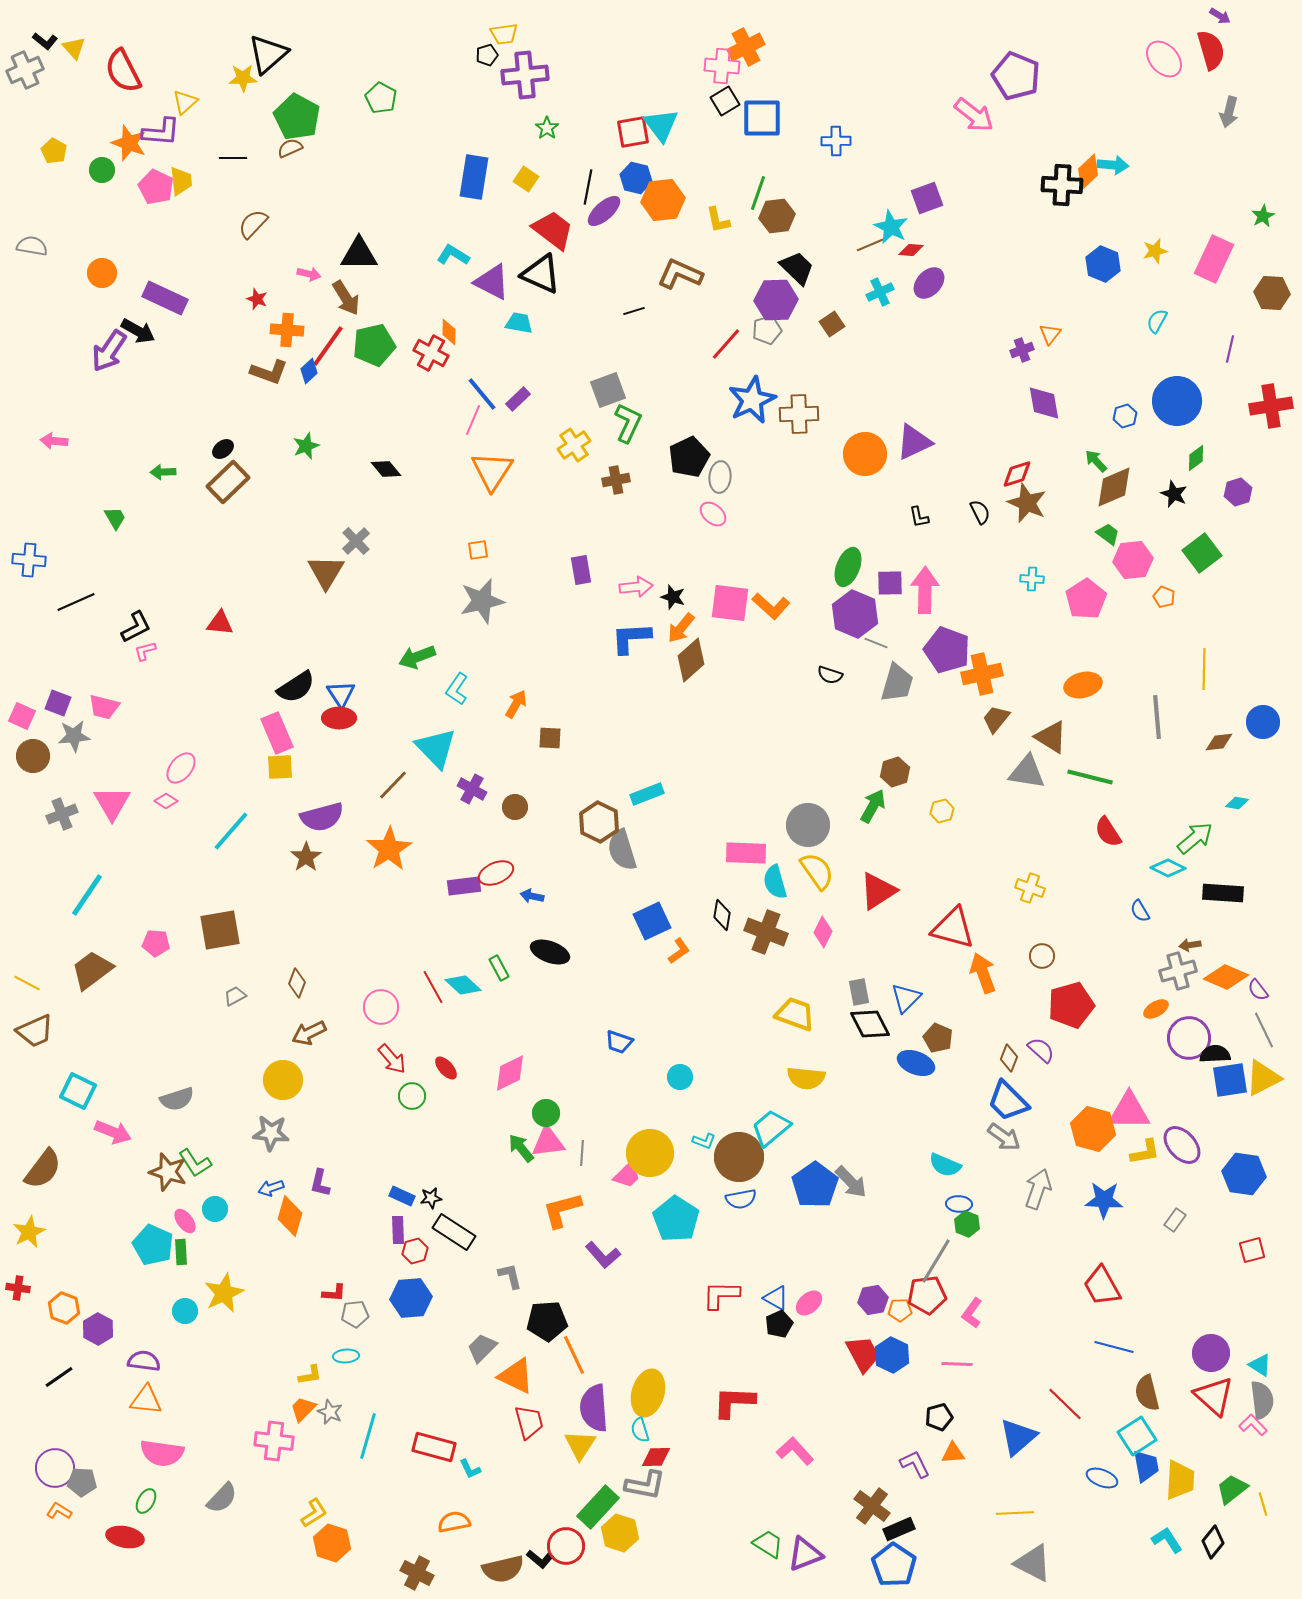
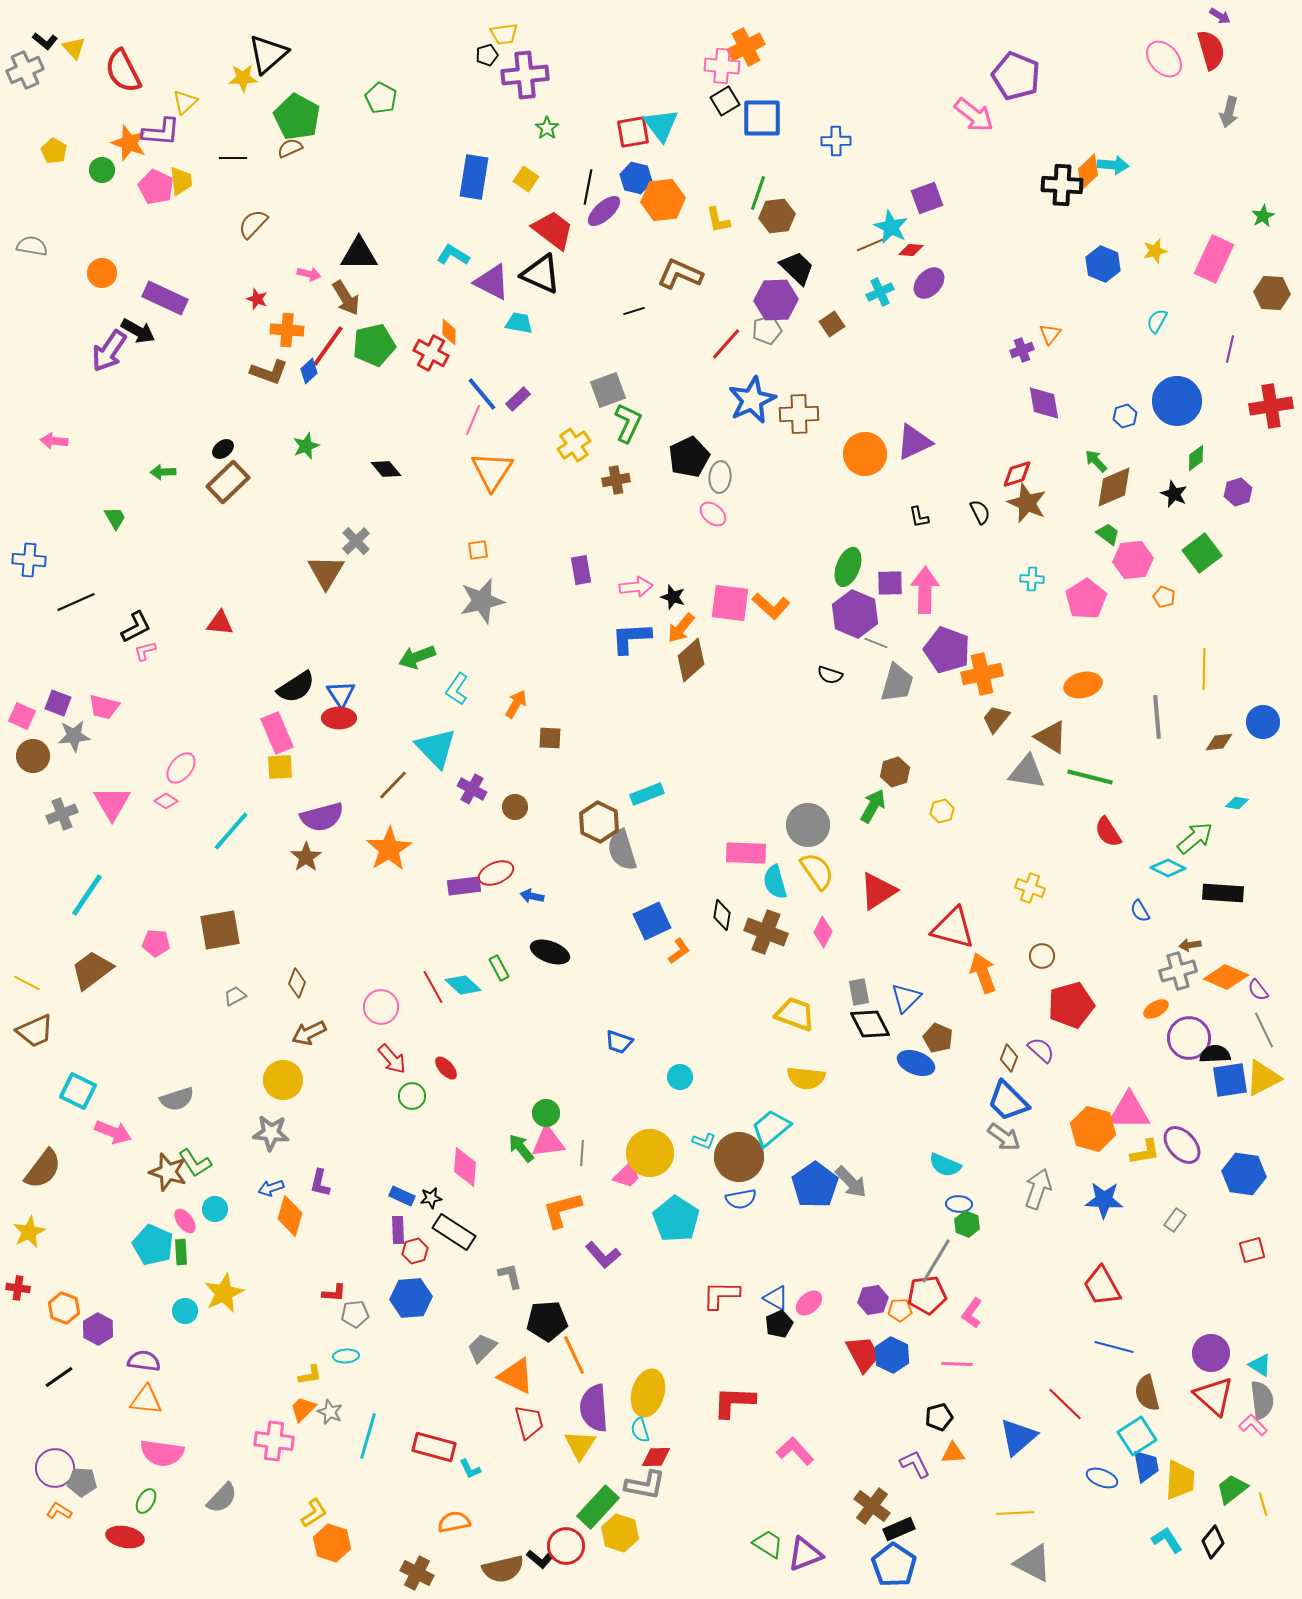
pink diamond at (510, 1073): moved 45 px left, 94 px down; rotated 60 degrees counterclockwise
